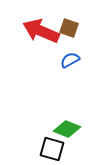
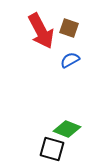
red arrow: rotated 141 degrees counterclockwise
